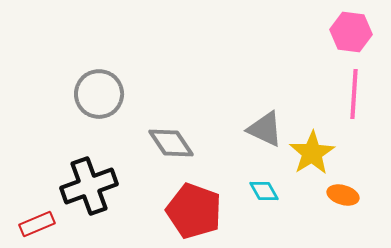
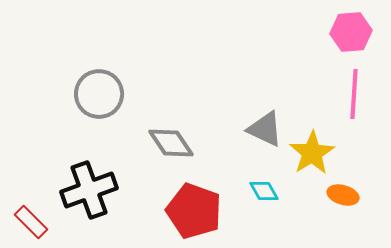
pink hexagon: rotated 12 degrees counterclockwise
black cross: moved 4 px down
red rectangle: moved 6 px left, 2 px up; rotated 68 degrees clockwise
